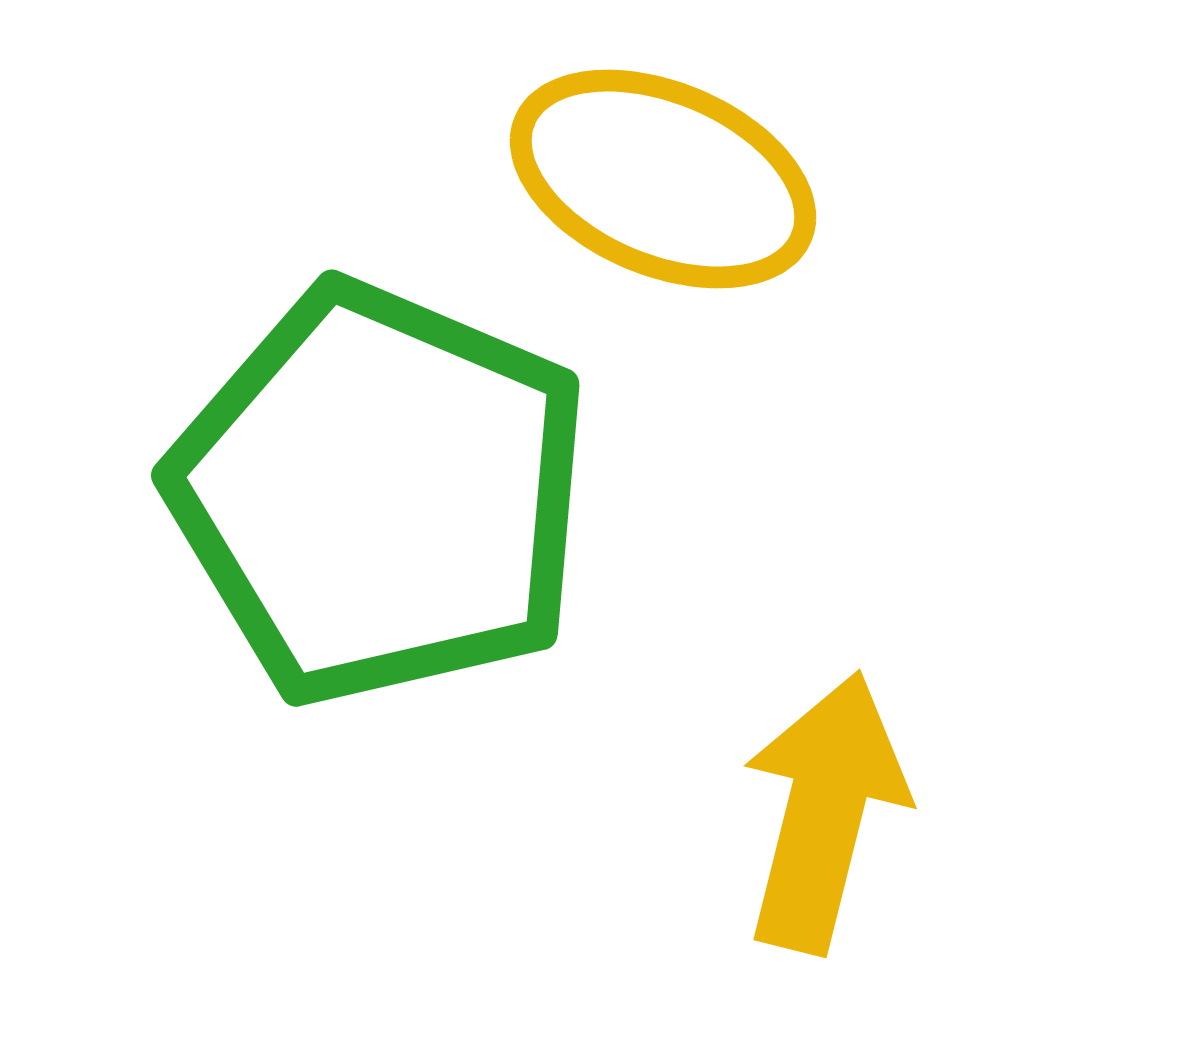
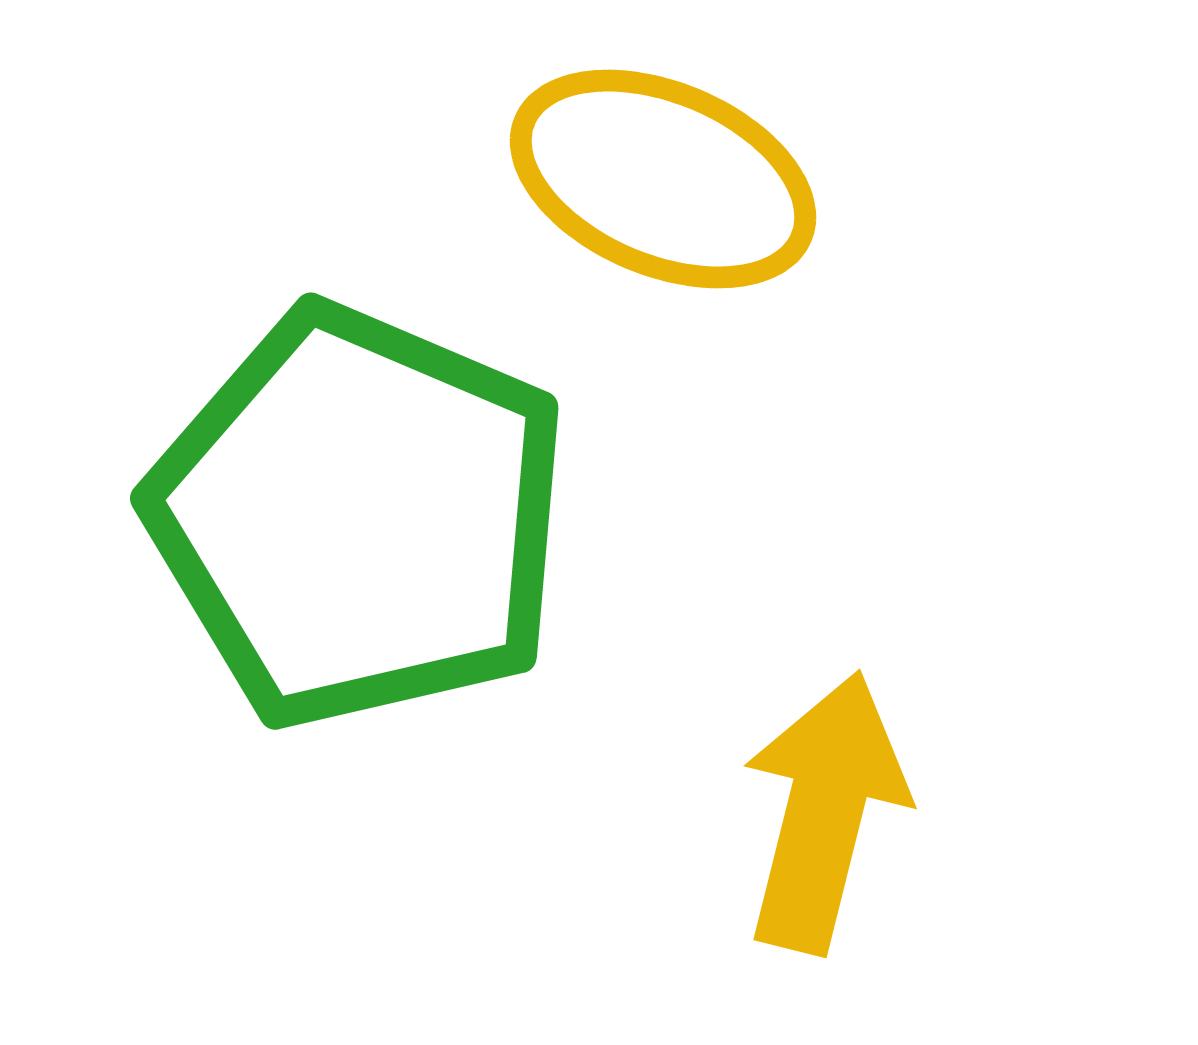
green pentagon: moved 21 px left, 23 px down
